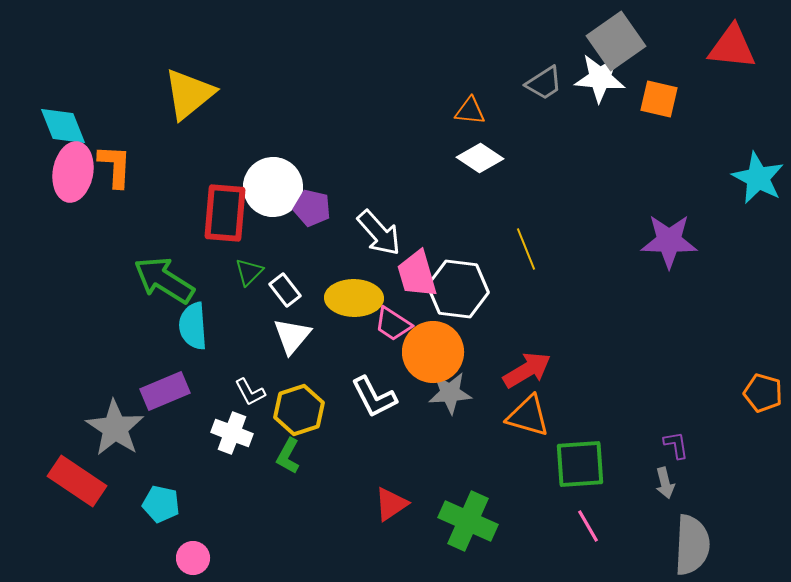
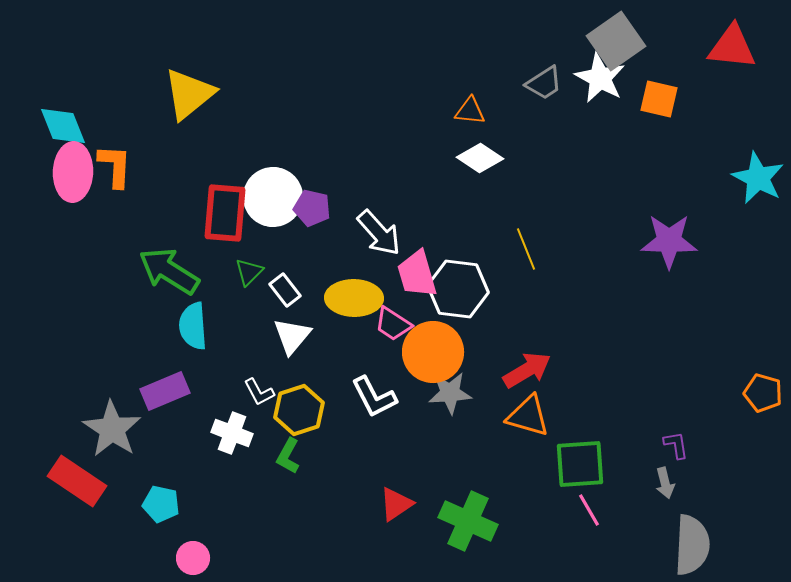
white star at (600, 78): rotated 24 degrees clockwise
pink ellipse at (73, 172): rotated 8 degrees counterclockwise
white circle at (273, 187): moved 10 px down
green arrow at (164, 280): moved 5 px right, 9 px up
white L-shape at (250, 392): moved 9 px right
gray star at (115, 428): moved 3 px left, 1 px down
red triangle at (391, 504): moved 5 px right
pink line at (588, 526): moved 1 px right, 16 px up
